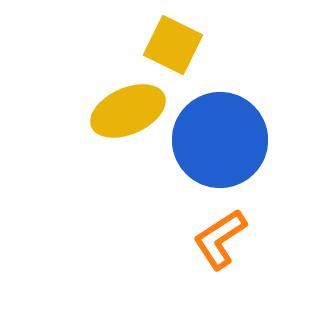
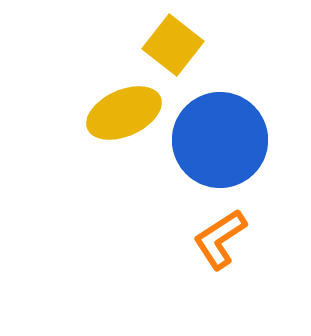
yellow square: rotated 12 degrees clockwise
yellow ellipse: moved 4 px left, 2 px down
